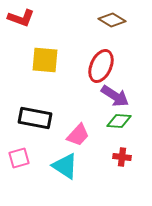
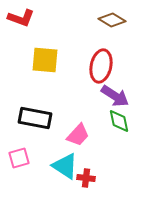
red ellipse: rotated 12 degrees counterclockwise
green diamond: rotated 75 degrees clockwise
red cross: moved 36 px left, 21 px down
